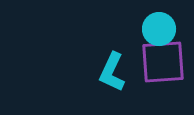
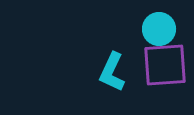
purple square: moved 2 px right, 3 px down
